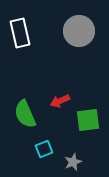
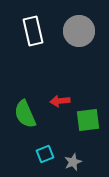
white rectangle: moved 13 px right, 2 px up
red arrow: rotated 18 degrees clockwise
cyan square: moved 1 px right, 5 px down
